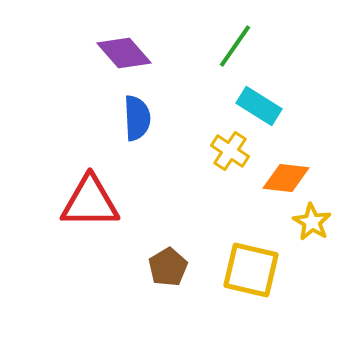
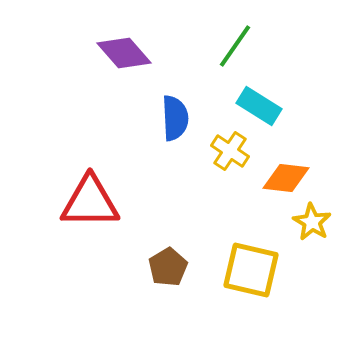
blue semicircle: moved 38 px right
